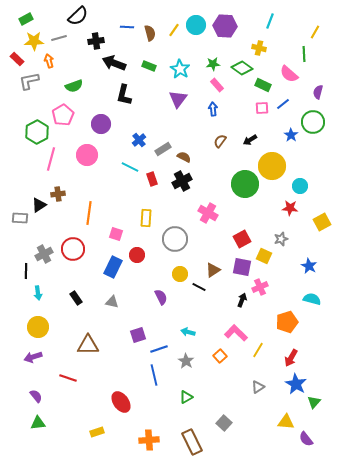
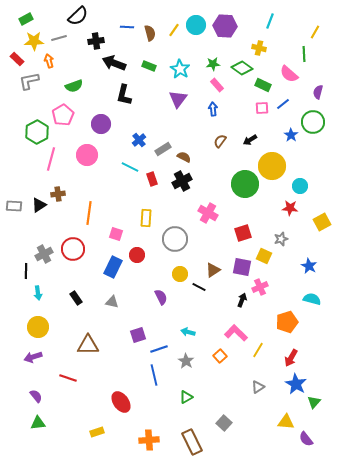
gray rectangle at (20, 218): moved 6 px left, 12 px up
red square at (242, 239): moved 1 px right, 6 px up; rotated 12 degrees clockwise
